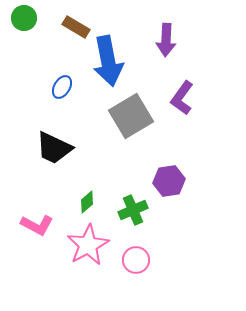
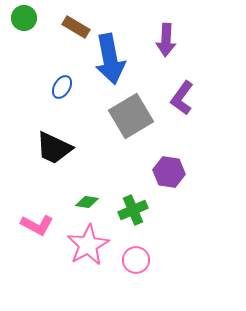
blue arrow: moved 2 px right, 2 px up
purple hexagon: moved 9 px up; rotated 16 degrees clockwise
green diamond: rotated 50 degrees clockwise
